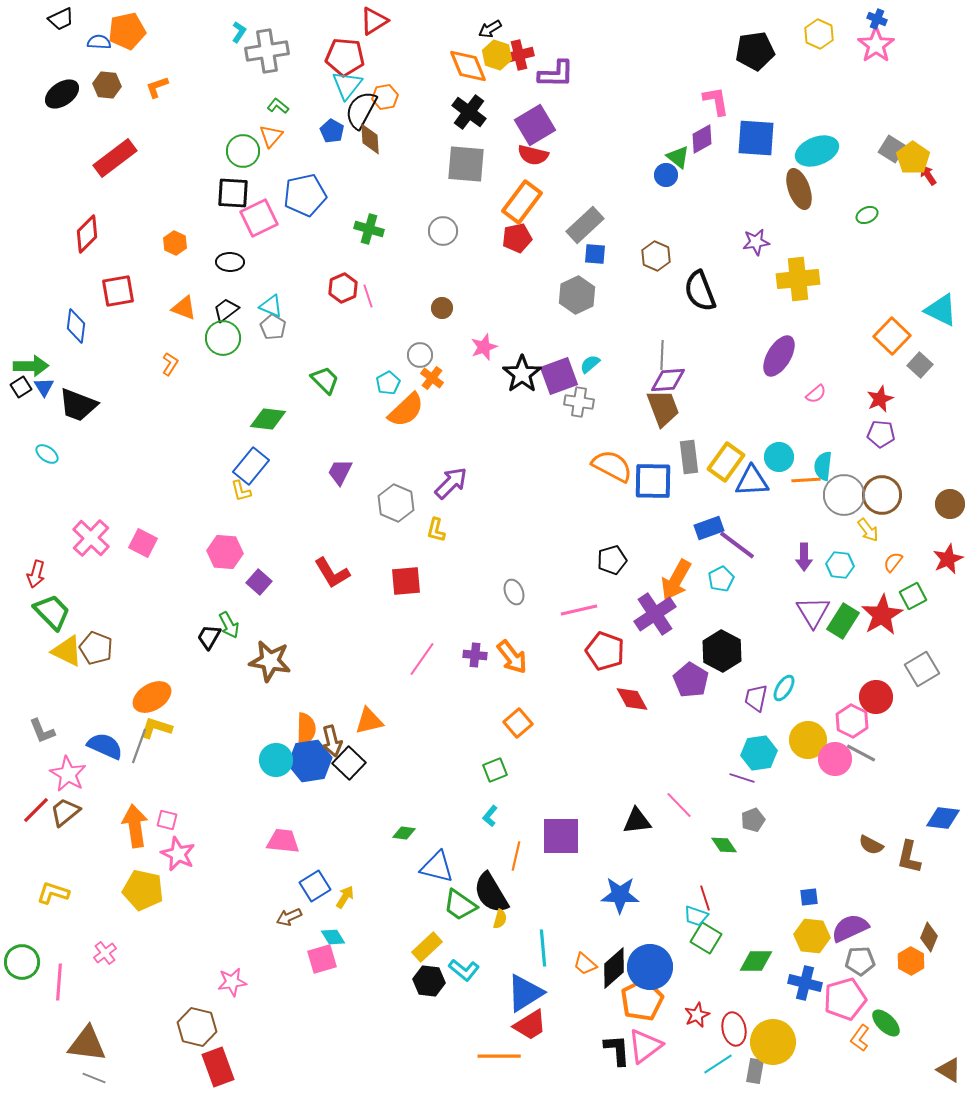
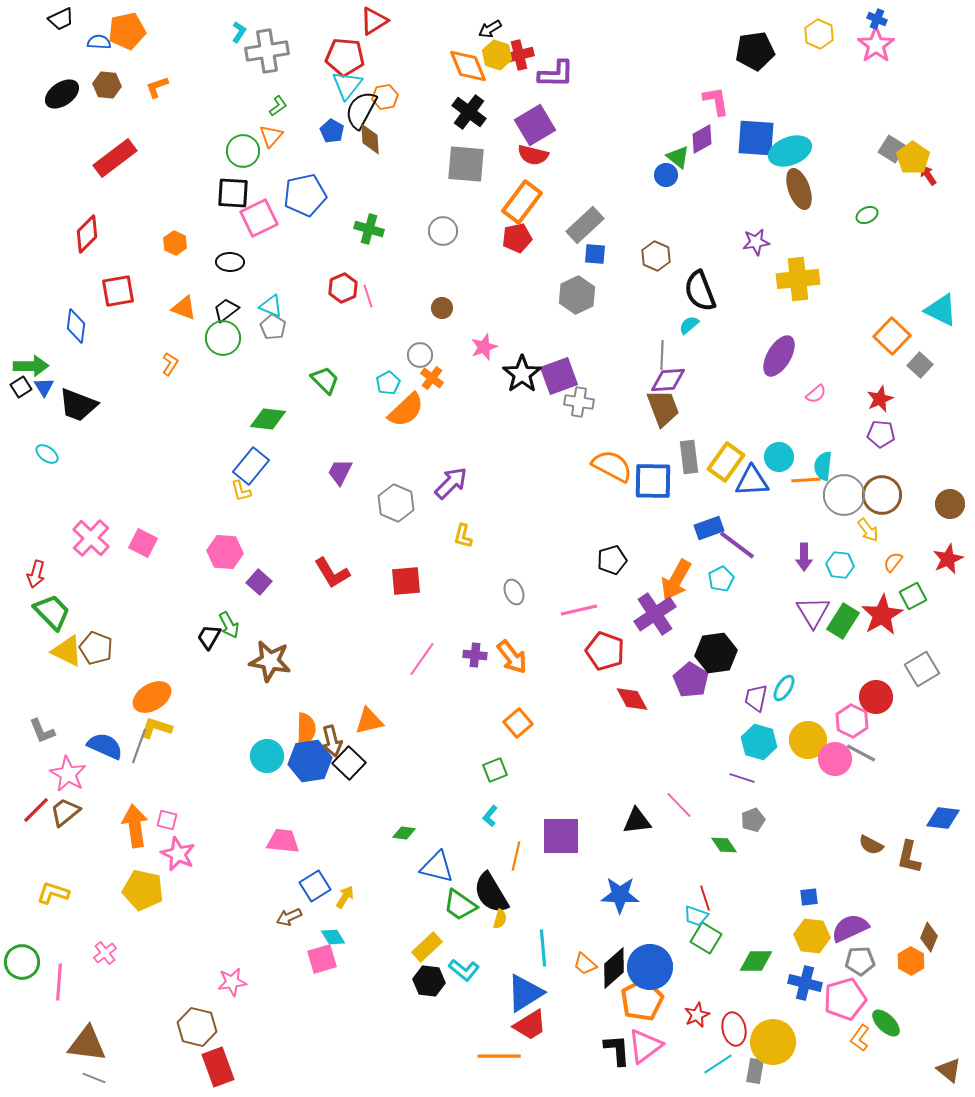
green L-shape at (278, 106): rotated 105 degrees clockwise
cyan ellipse at (817, 151): moved 27 px left
cyan semicircle at (590, 364): moved 99 px right, 39 px up
yellow L-shape at (436, 530): moved 27 px right, 6 px down
black hexagon at (722, 651): moved 6 px left, 2 px down; rotated 24 degrees clockwise
cyan hexagon at (759, 753): moved 11 px up; rotated 24 degrees clockwise
cyan circle at (276, 760): moved 9 px left, 4 px up
brown triangle at (949, 1070): rotated 8 degrees clockwise
